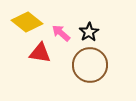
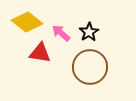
brown circle: moved 2 px down
